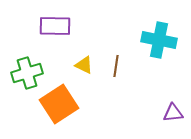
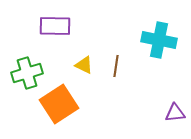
purple triangle: moved 2 px right
